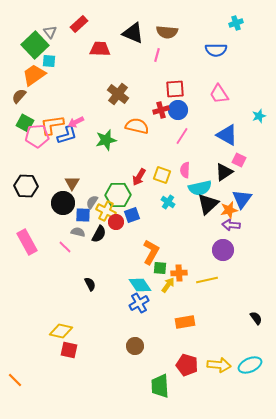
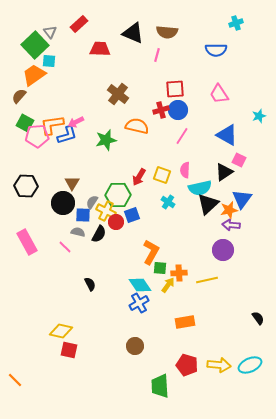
black semicircle at (256, 318): moved 2 px right
